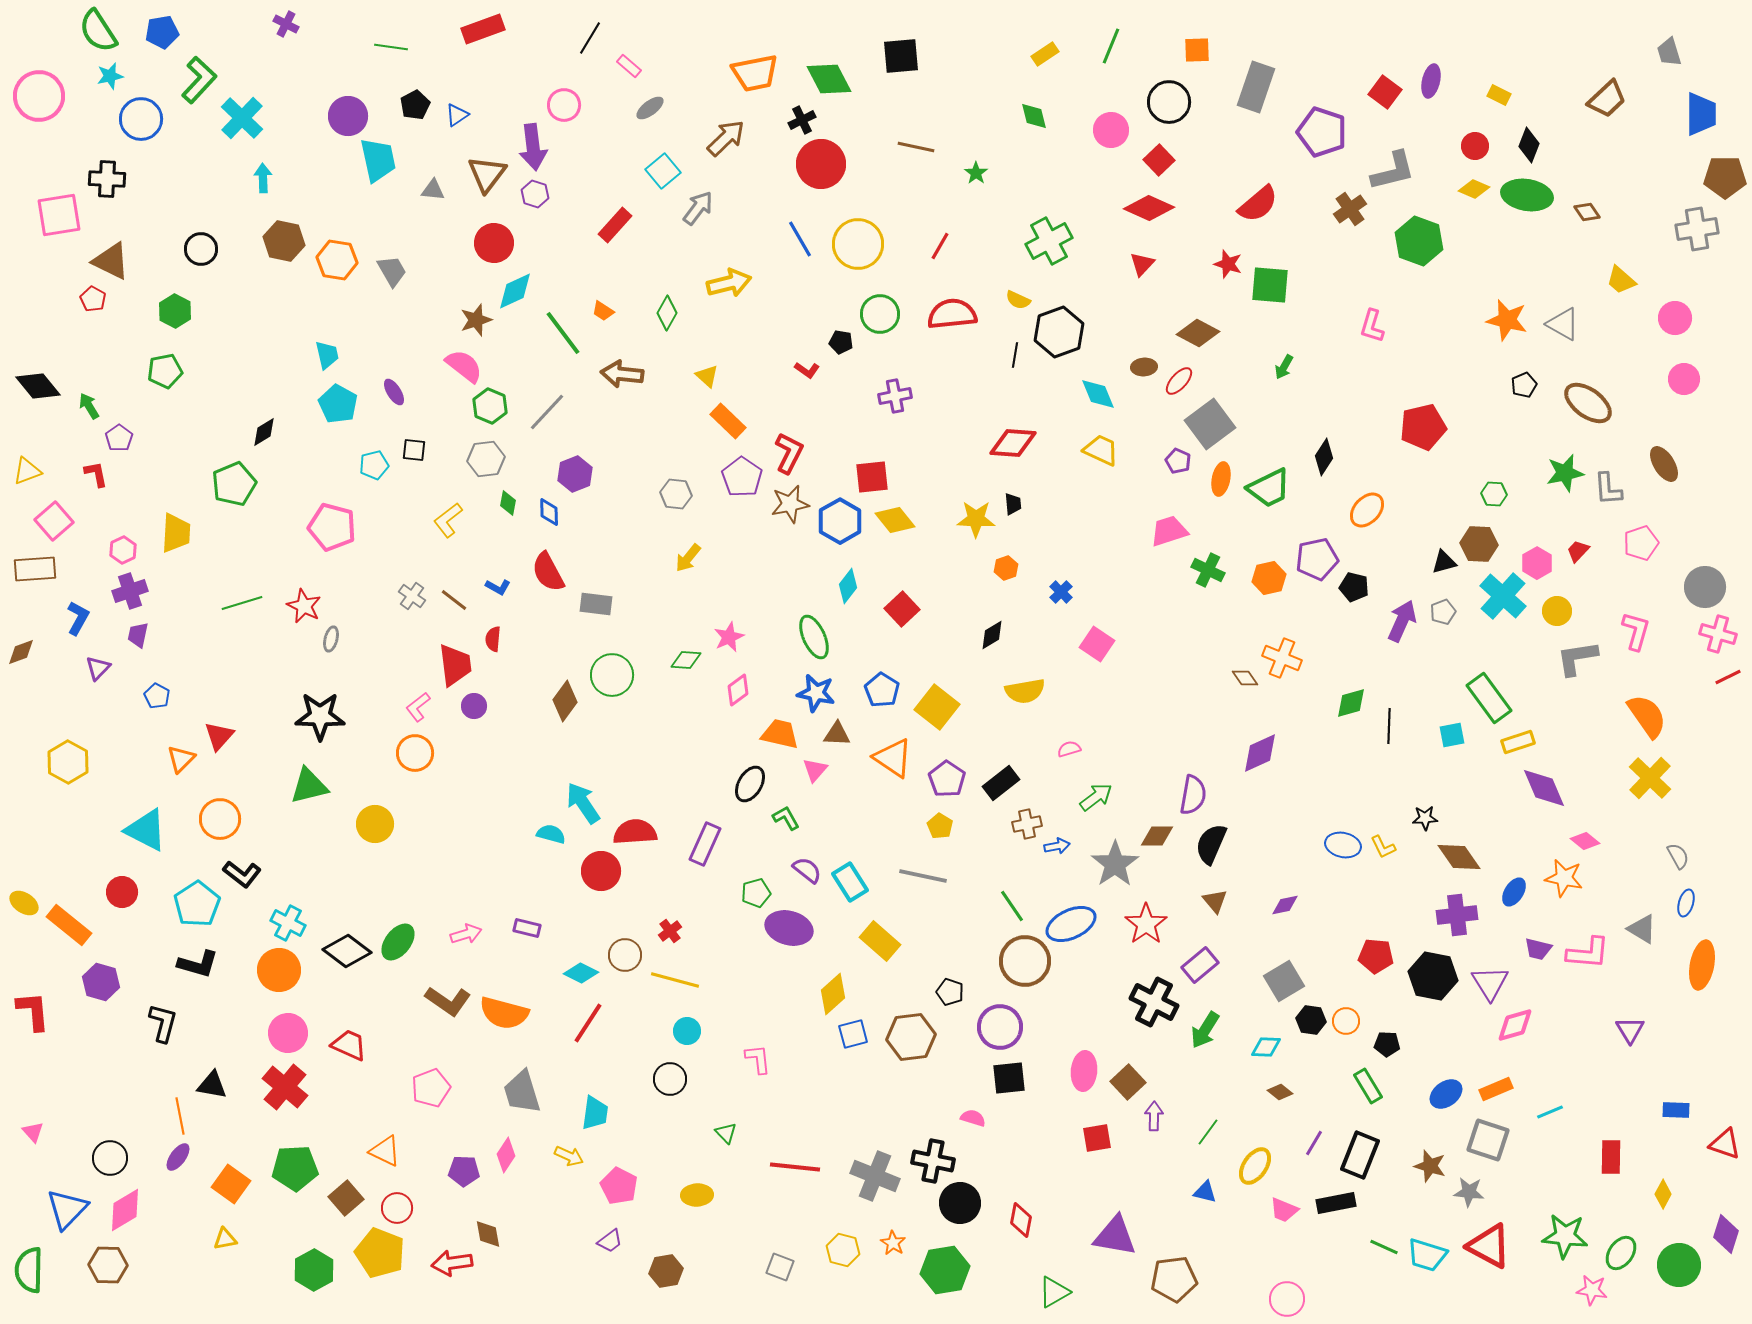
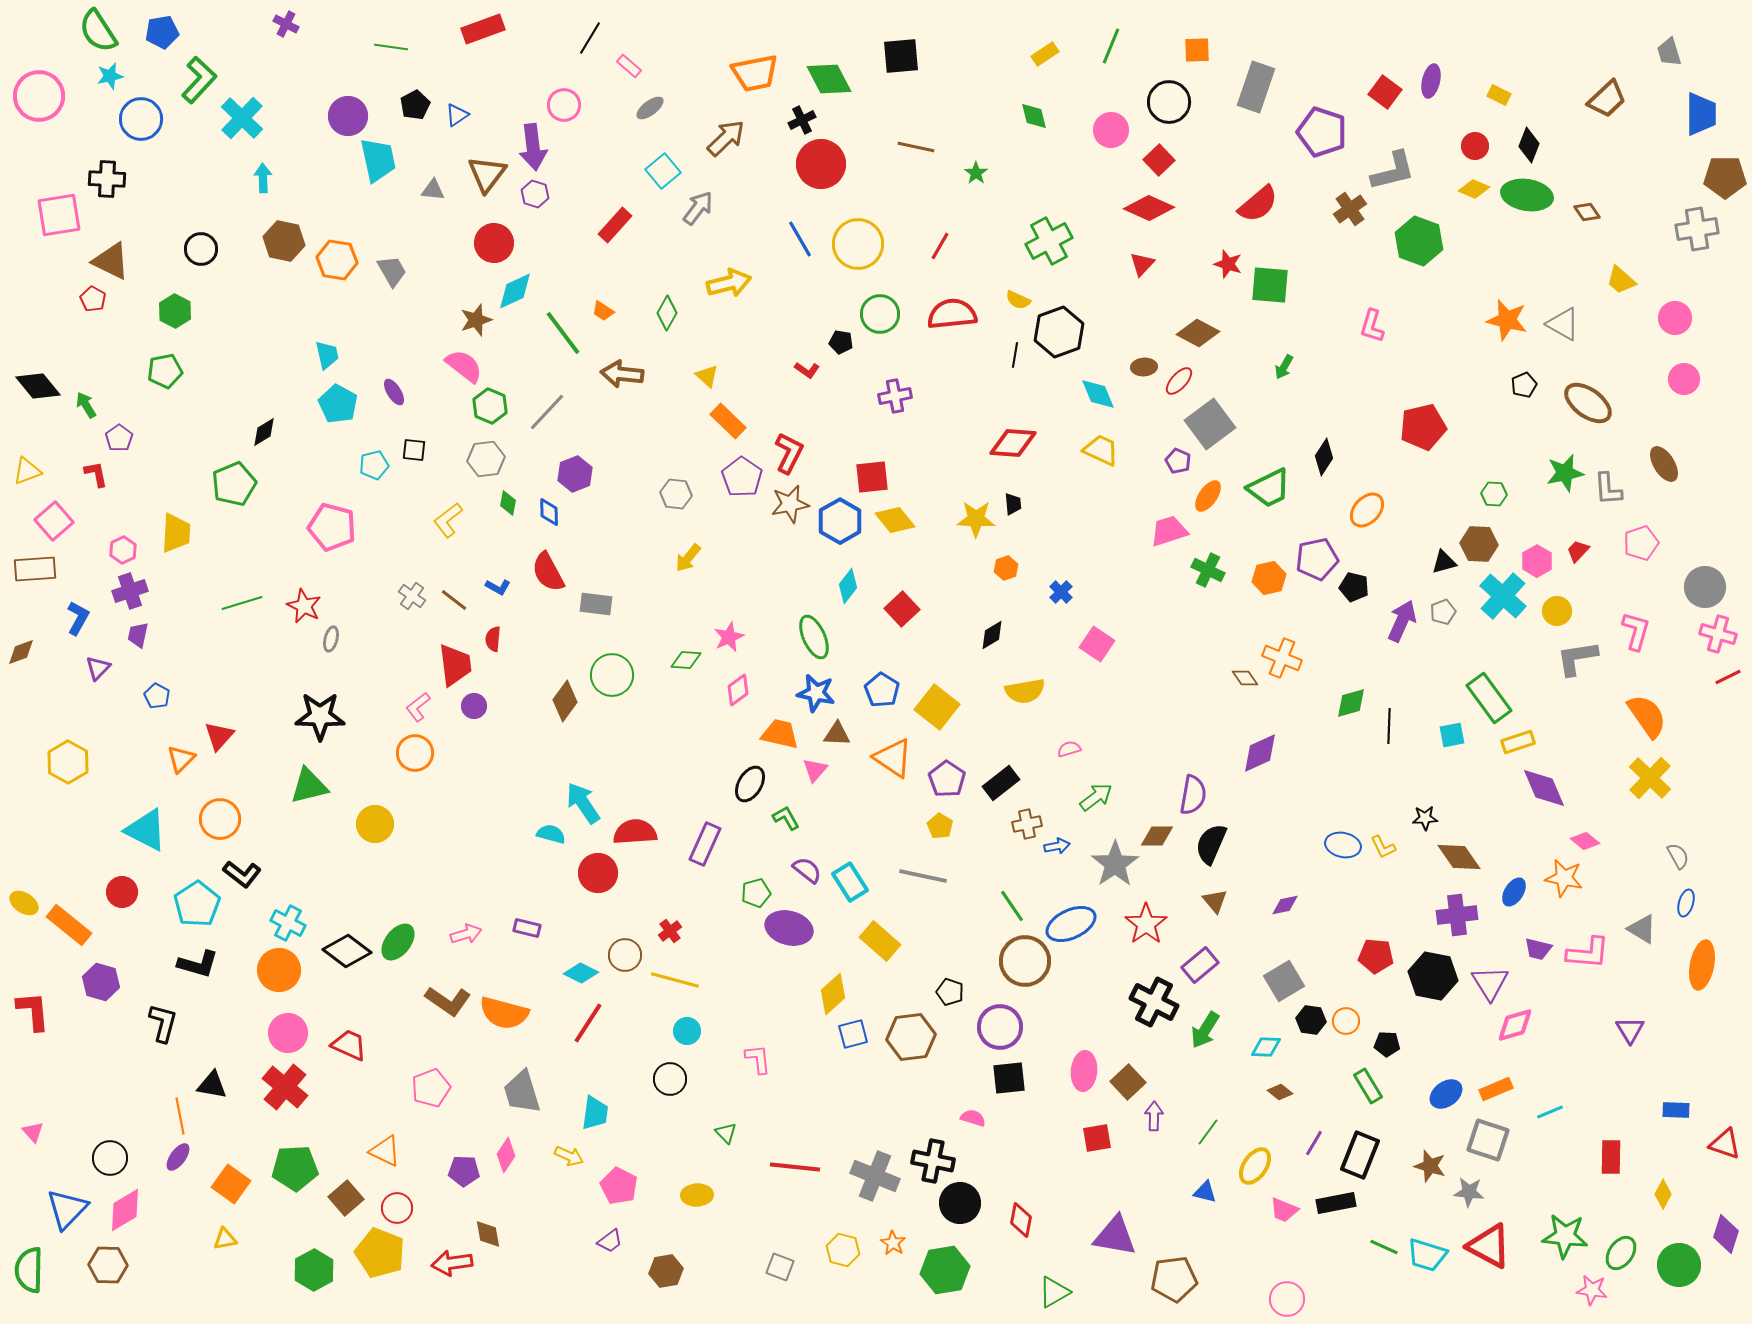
green arrow at (89, 406): moved 3 px left, 1 px up
orange ellipse at (1221, 479): moved 13 px left, 17 px down; rotated 24 degrees clockwise
pink hexagon at (1537, 563): moved 2 px up
red circle at (601, 871): moved 3 px left, 2 px down
